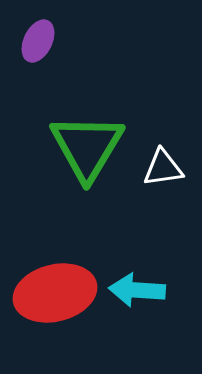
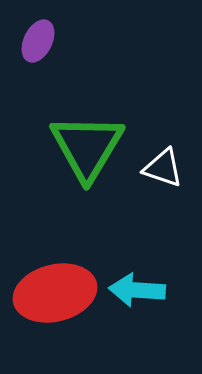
white triangle: rotated 27 degrees clockwise
